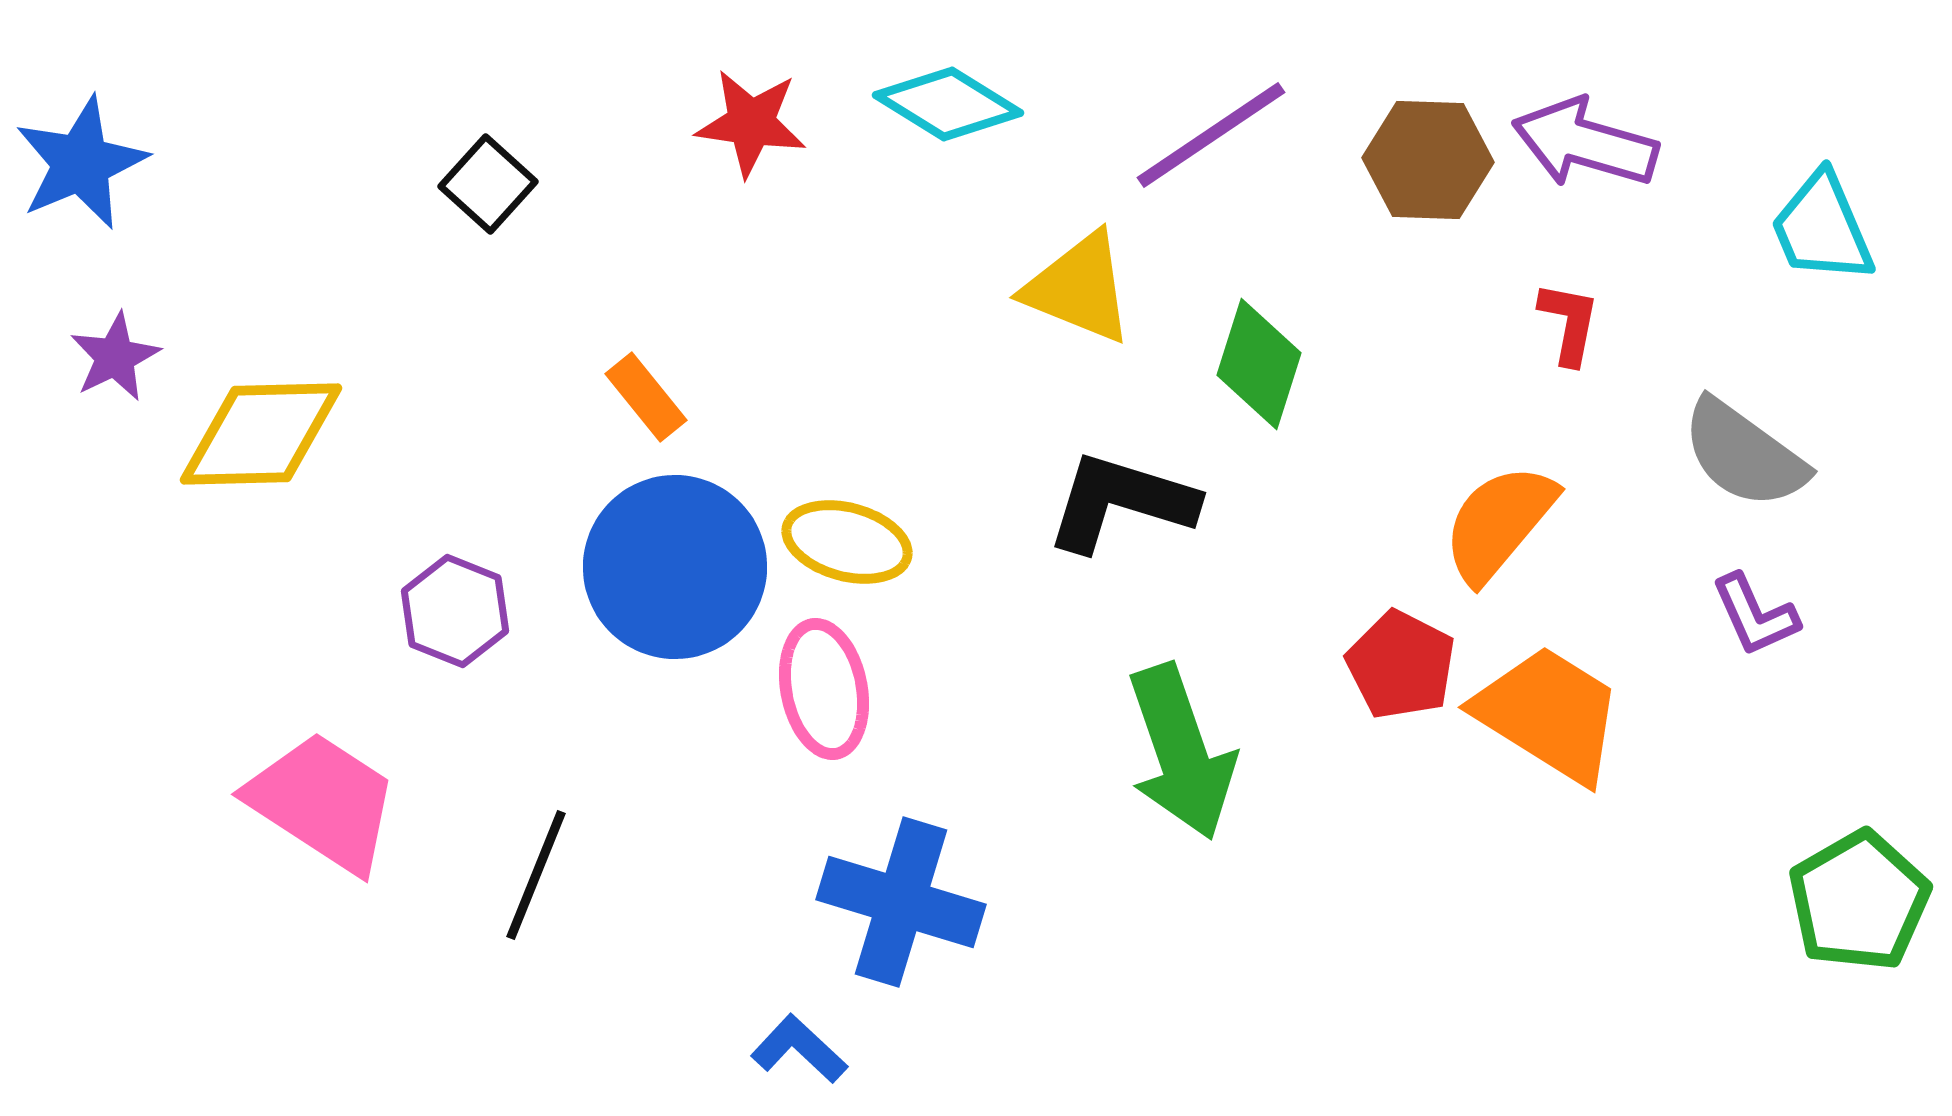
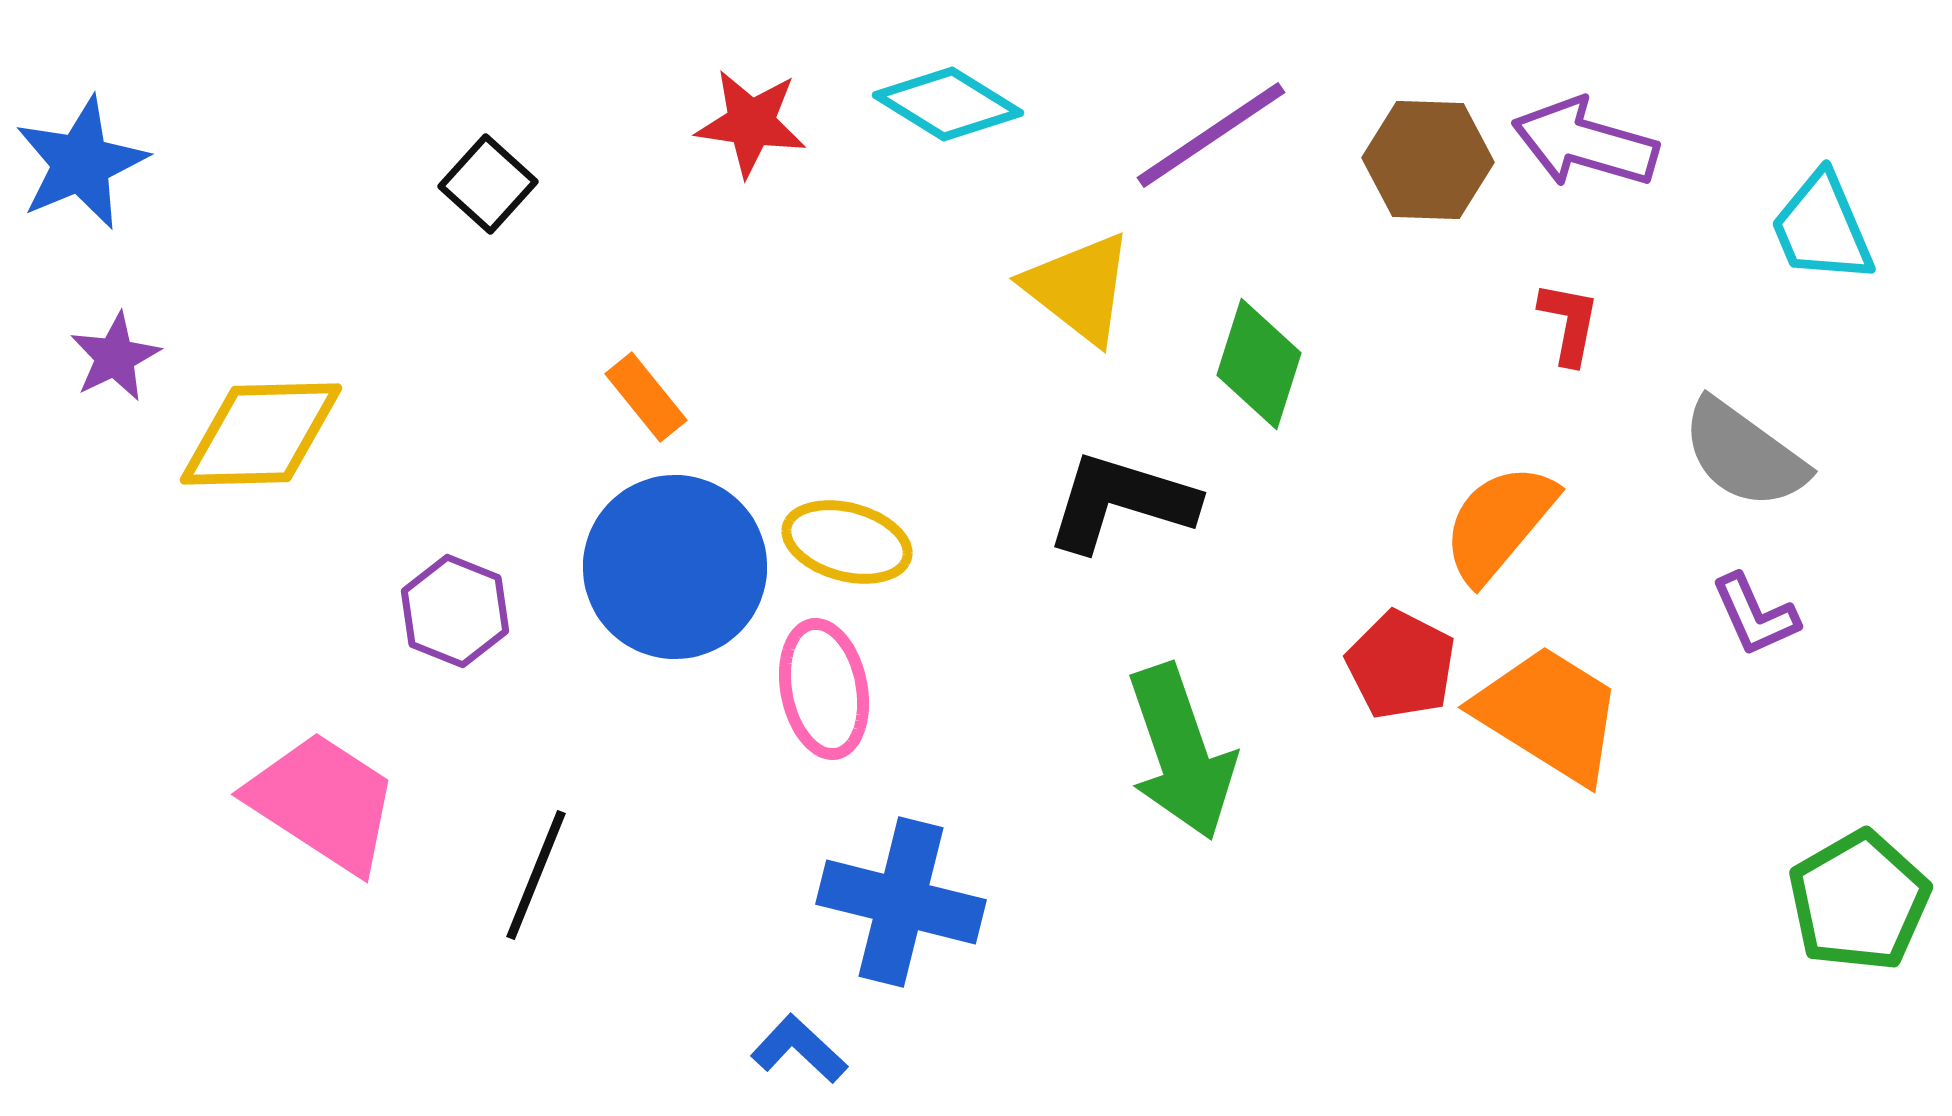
yellow triangle: rotated 16 degrees clockwise
blue cross: rotated 3 degrees counterclockwise
